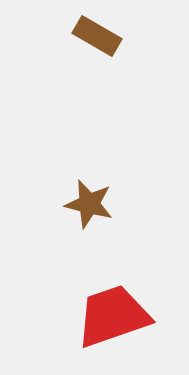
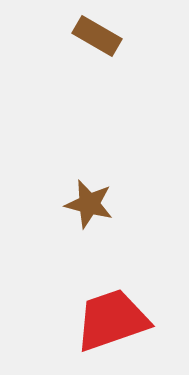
red trapezoid: moved 1 px left, 4 px down
